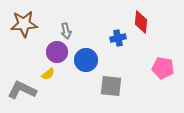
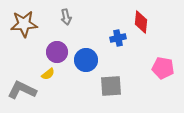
gray arrow: moved 14 px up
gray square: rotated 10 degrees counterclockwise
